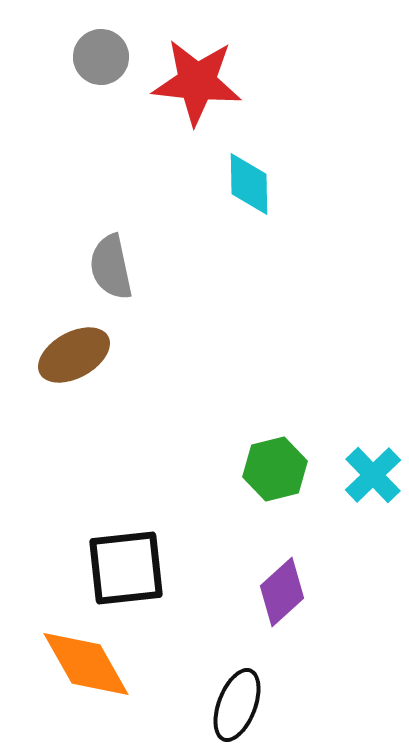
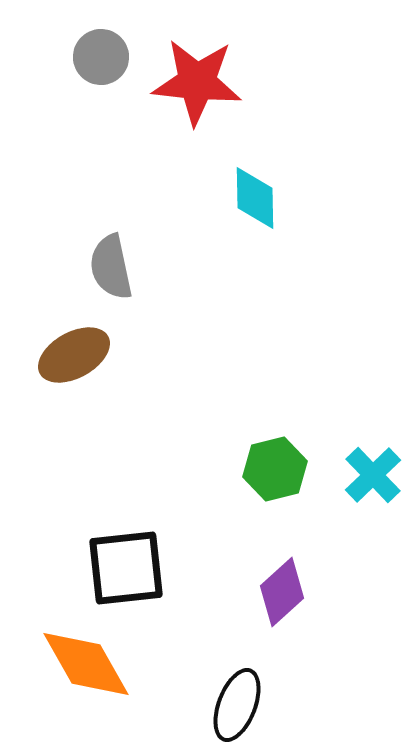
cyan diamond: moved 6 px right, 14 px down
